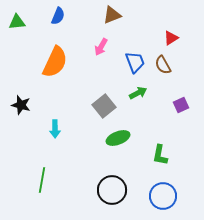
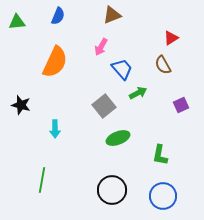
blue trapezoid: moved 13 px left, 7 px down; rotated 20 degrees counterclockwise
